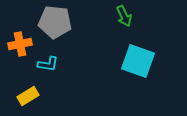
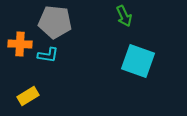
orange cross: rotated 15 degrees clockwise
cyan L-shape: moved 9 px up
